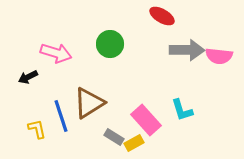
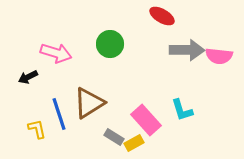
blue line: moved 2 px left, 2 px up
